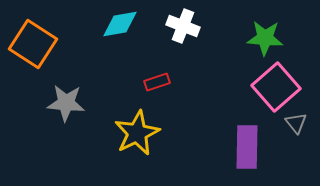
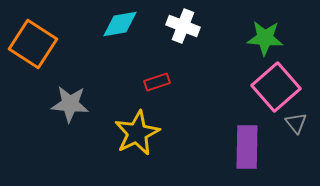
gray star: moved 4 px right, 1 px down
